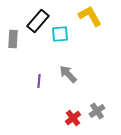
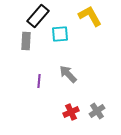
black rectangle: moved 5 px up
gray rectangle: moved 13 px right, 2 px down
red cross: moved 2 px left, 6 px up; rotated 14 degrees clockwise
